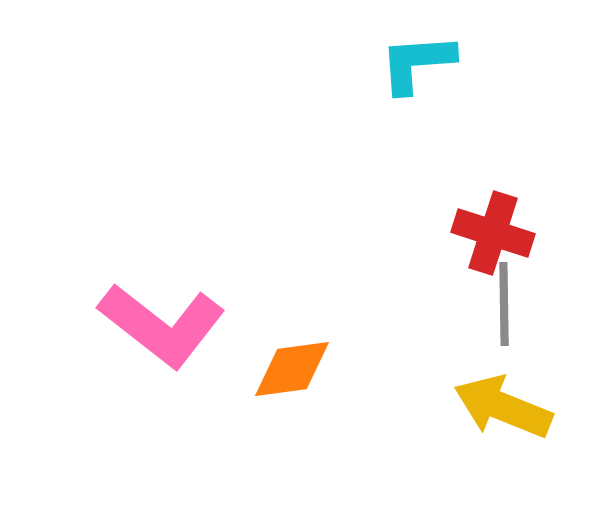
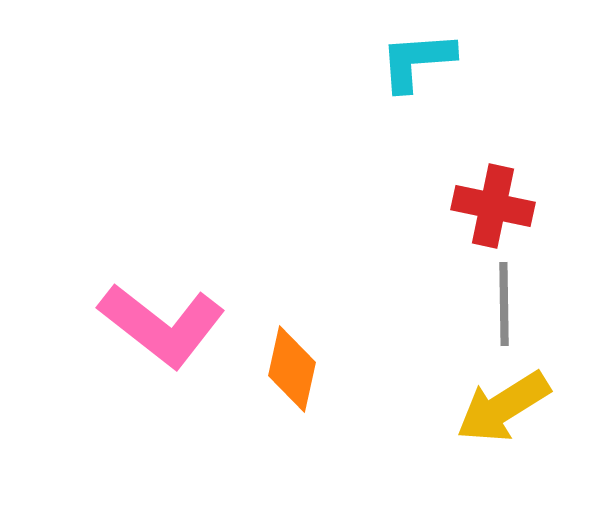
cyan L-shape: moved 2 px up
red cross: moved 27 px up; rotated 6 degrees counterclockwise
orange diamond: rotated 70 degrees counterclockwise
yellow arrow: rotated 54 degrees counterclockwise
